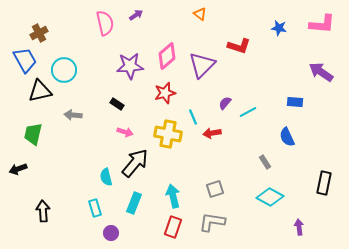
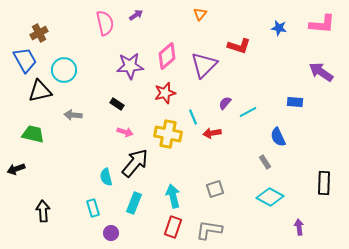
orange triangle at (200, 14): rotated 32 degrees clockwise
purple triangle at (202, 65): moved 2 px right
green trapezoid at (33, 134): rotated 90 degrees clockwise
blue semicircle at (287, 137): moved 9 px left
black arrow at (18, 169): moved 2 px left
black rectangle at (324, 183): rotated 10 degrees counterclockwise
cyan rectangle at (95, 208): moved 2 px left
gray L-shape at (212, 222): moved 3 px left, 8 px down
